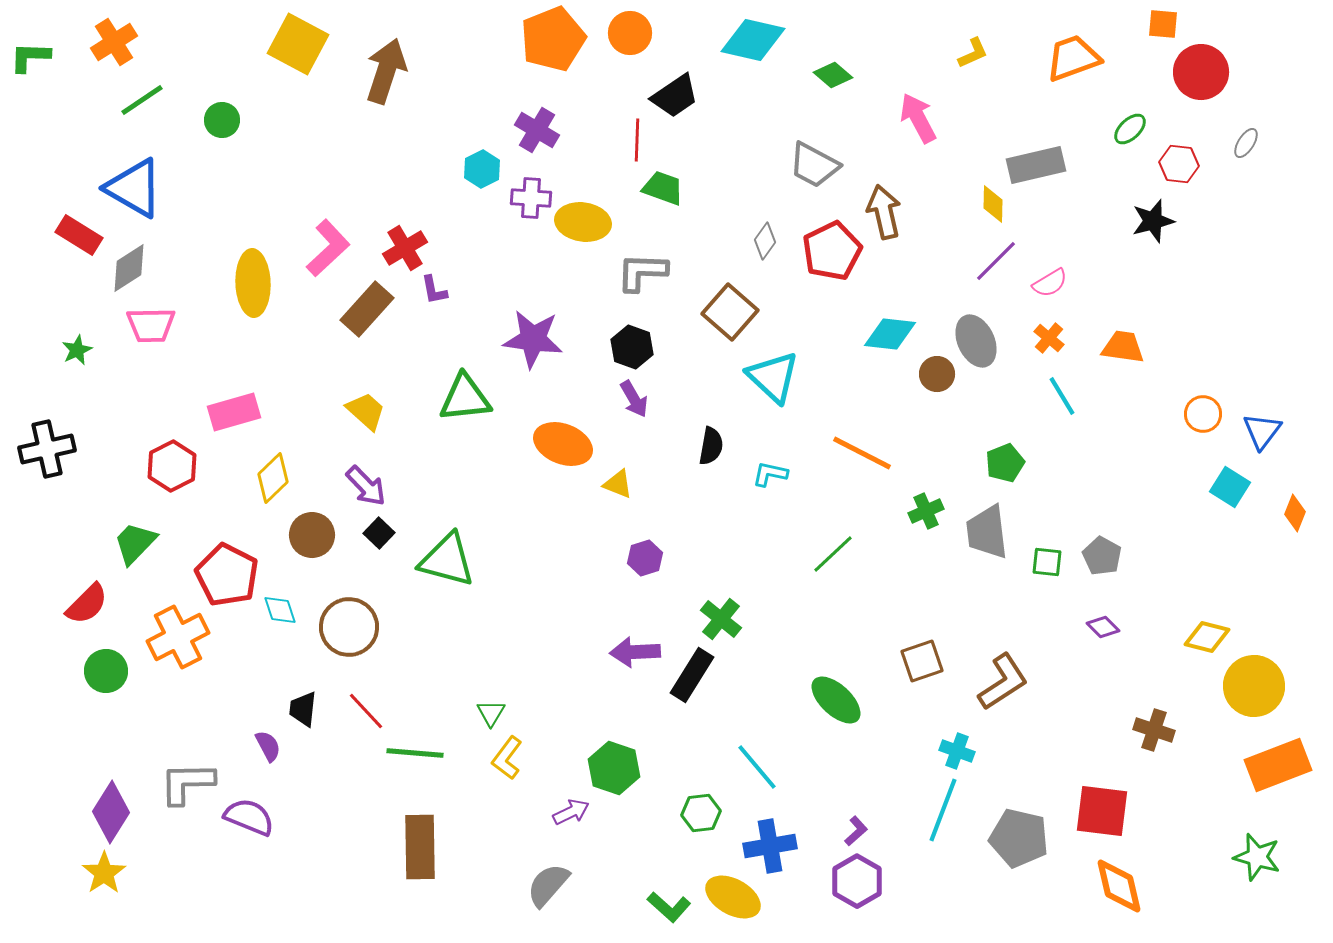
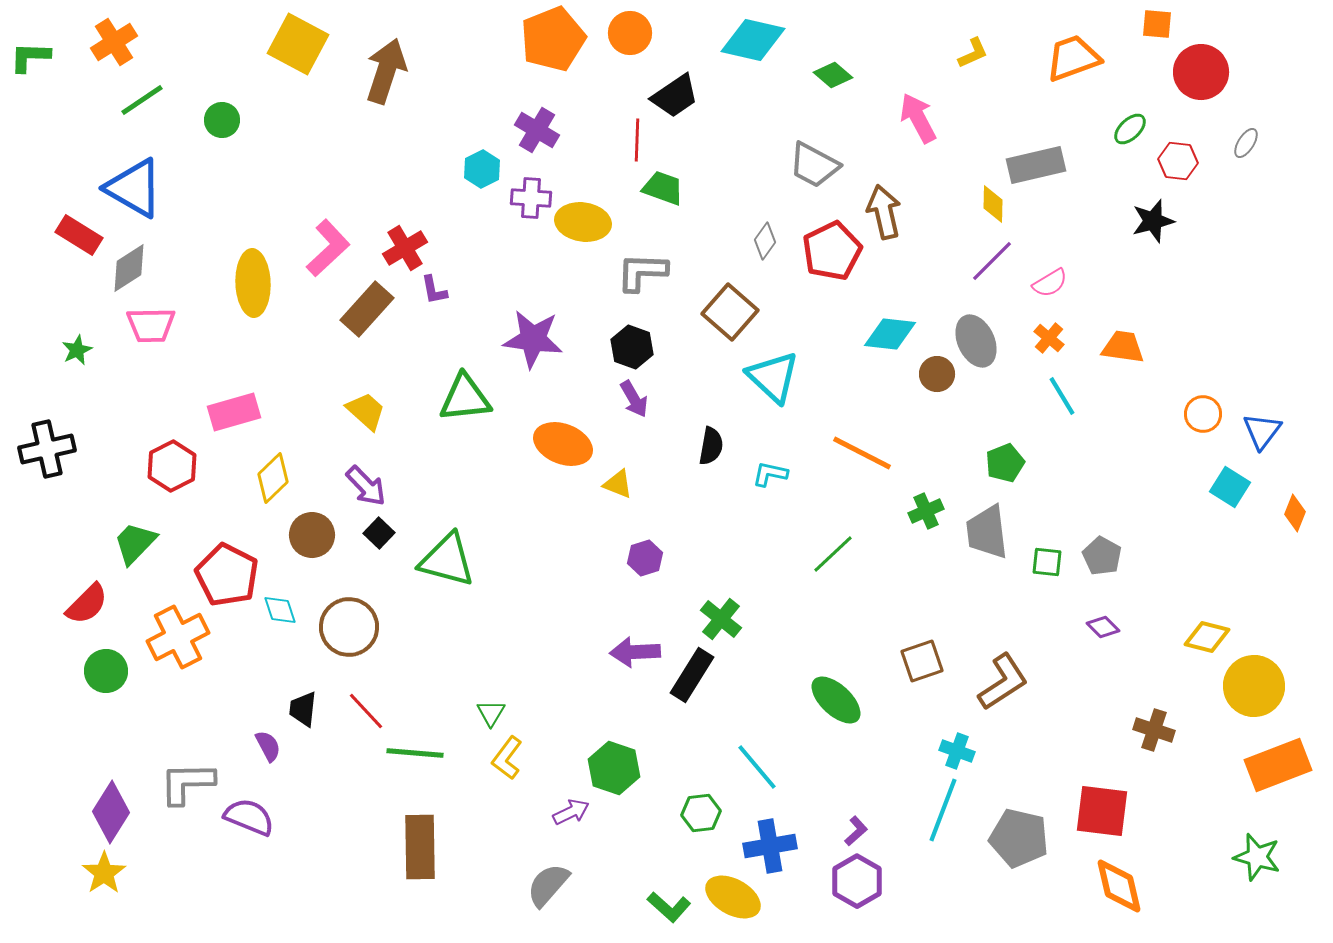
orange square at (1163, 24): moved 6 px left
red hexagon at (1179, 164): moved 1 px left, 3 px up
purple line at (996, 261): moved 4 px left
